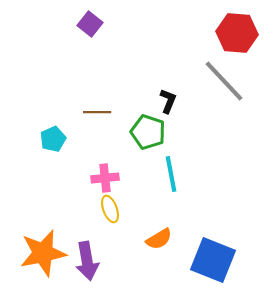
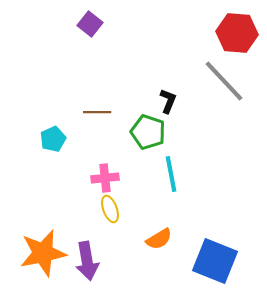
blue square: moved 2 px right, 1 px down
